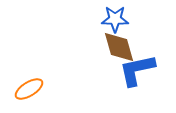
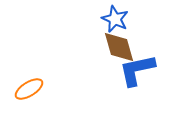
blue star: rotated 24 degrees clockwise
